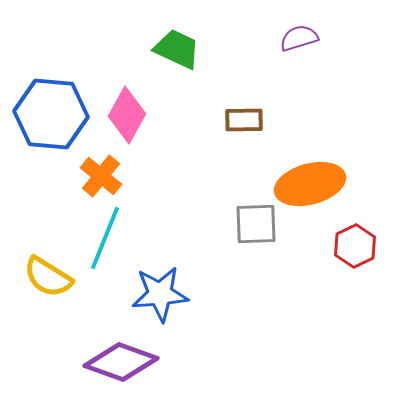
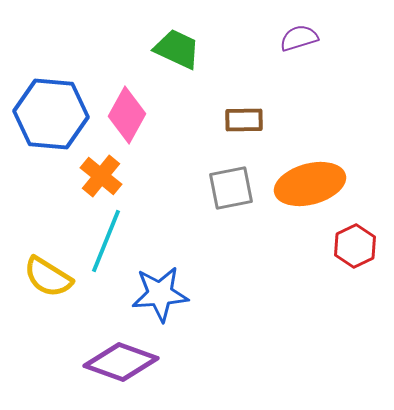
gray square: moved 25 px left, 36 px up; rotated 9 degrees counterclockwise
cyan line: moved 1 px right, 3 px down
